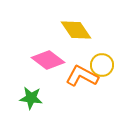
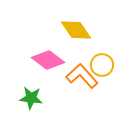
orange L-shape: rotated 20 degrees clockwise
